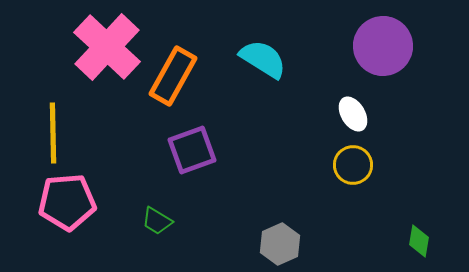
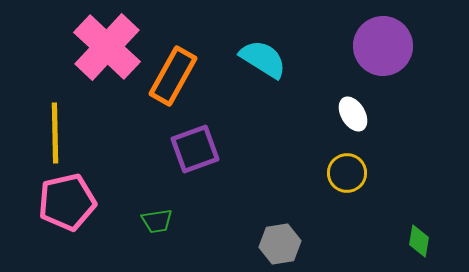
yellow line: moved 2 px right
purple square: moved 3 px right, 1 px up
yellow circle: moved 6 px left, 8 px down
pink pentagon: rotated 8 degrees counterclockwise
green trapezoid: rotated 40 degrees counterclockwise
gray hexagon: rotated 15 degrees clockwise
